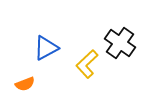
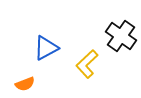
black cross: moved 1 px right, 7 px up
